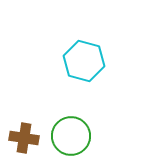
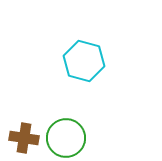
green circle: moved 5 px left, 2 px down
